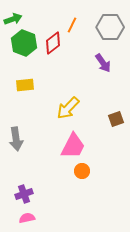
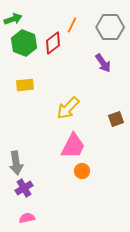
gray arrow: moved 24 px down
purple cross: moved 6 px up; rotated 12 degrees counterclockwise
